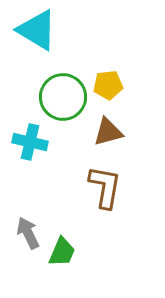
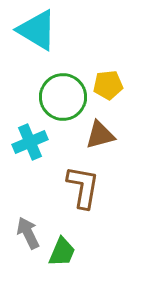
brown triangle: moved 8 px left, 3 px down
cyan cross: rotated 36 degrees counterclockwise
brown L-shape: moved 22 px left
